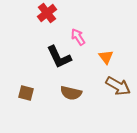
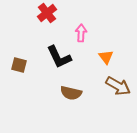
pink arrow: moved 3 px right, 4 px up; rotated 36 degrees clockwise
brown square: moved 7 px left, 28 px up
